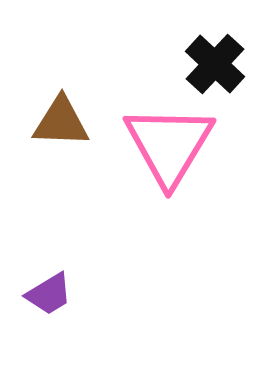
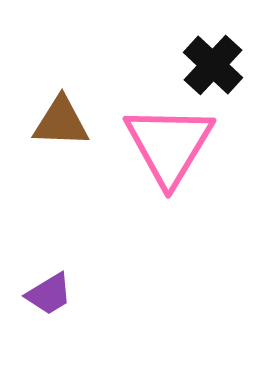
black cross: moved 2 px left, 1 px down
